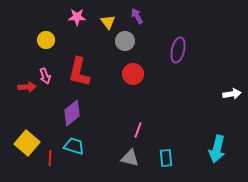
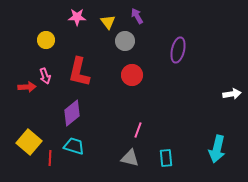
red circle: moved 1 px left, 1 px down
yellow square: moved 2 px right, 1 px up
